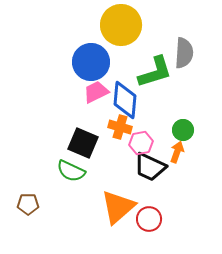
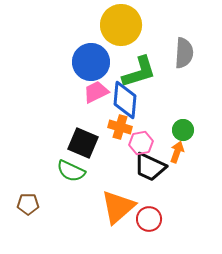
green L-shape: moved 16 px left
